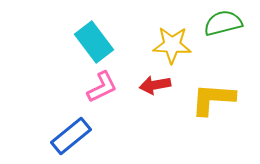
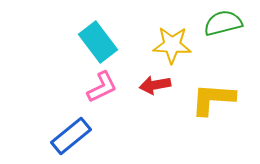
cyan rectangle: moved 4 px right
